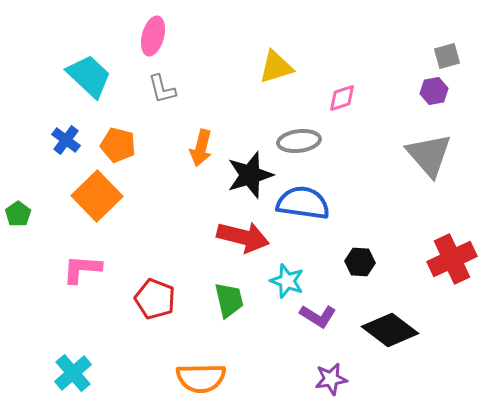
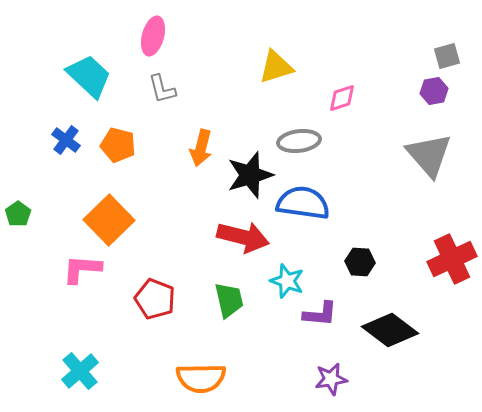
orange square: moved 12 px right, 24 px down
purple L-shape: moved 2 px right, 2 px up; rotated 27 degrees counterclockwise
cyan cross: moved 7 px right, 2 px up
